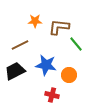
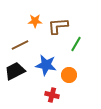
brown L-shape: moved 1 px left, 1 px up; rotated 10 degrees counterclockwise
green line: rotated 70 degrees clockwise
